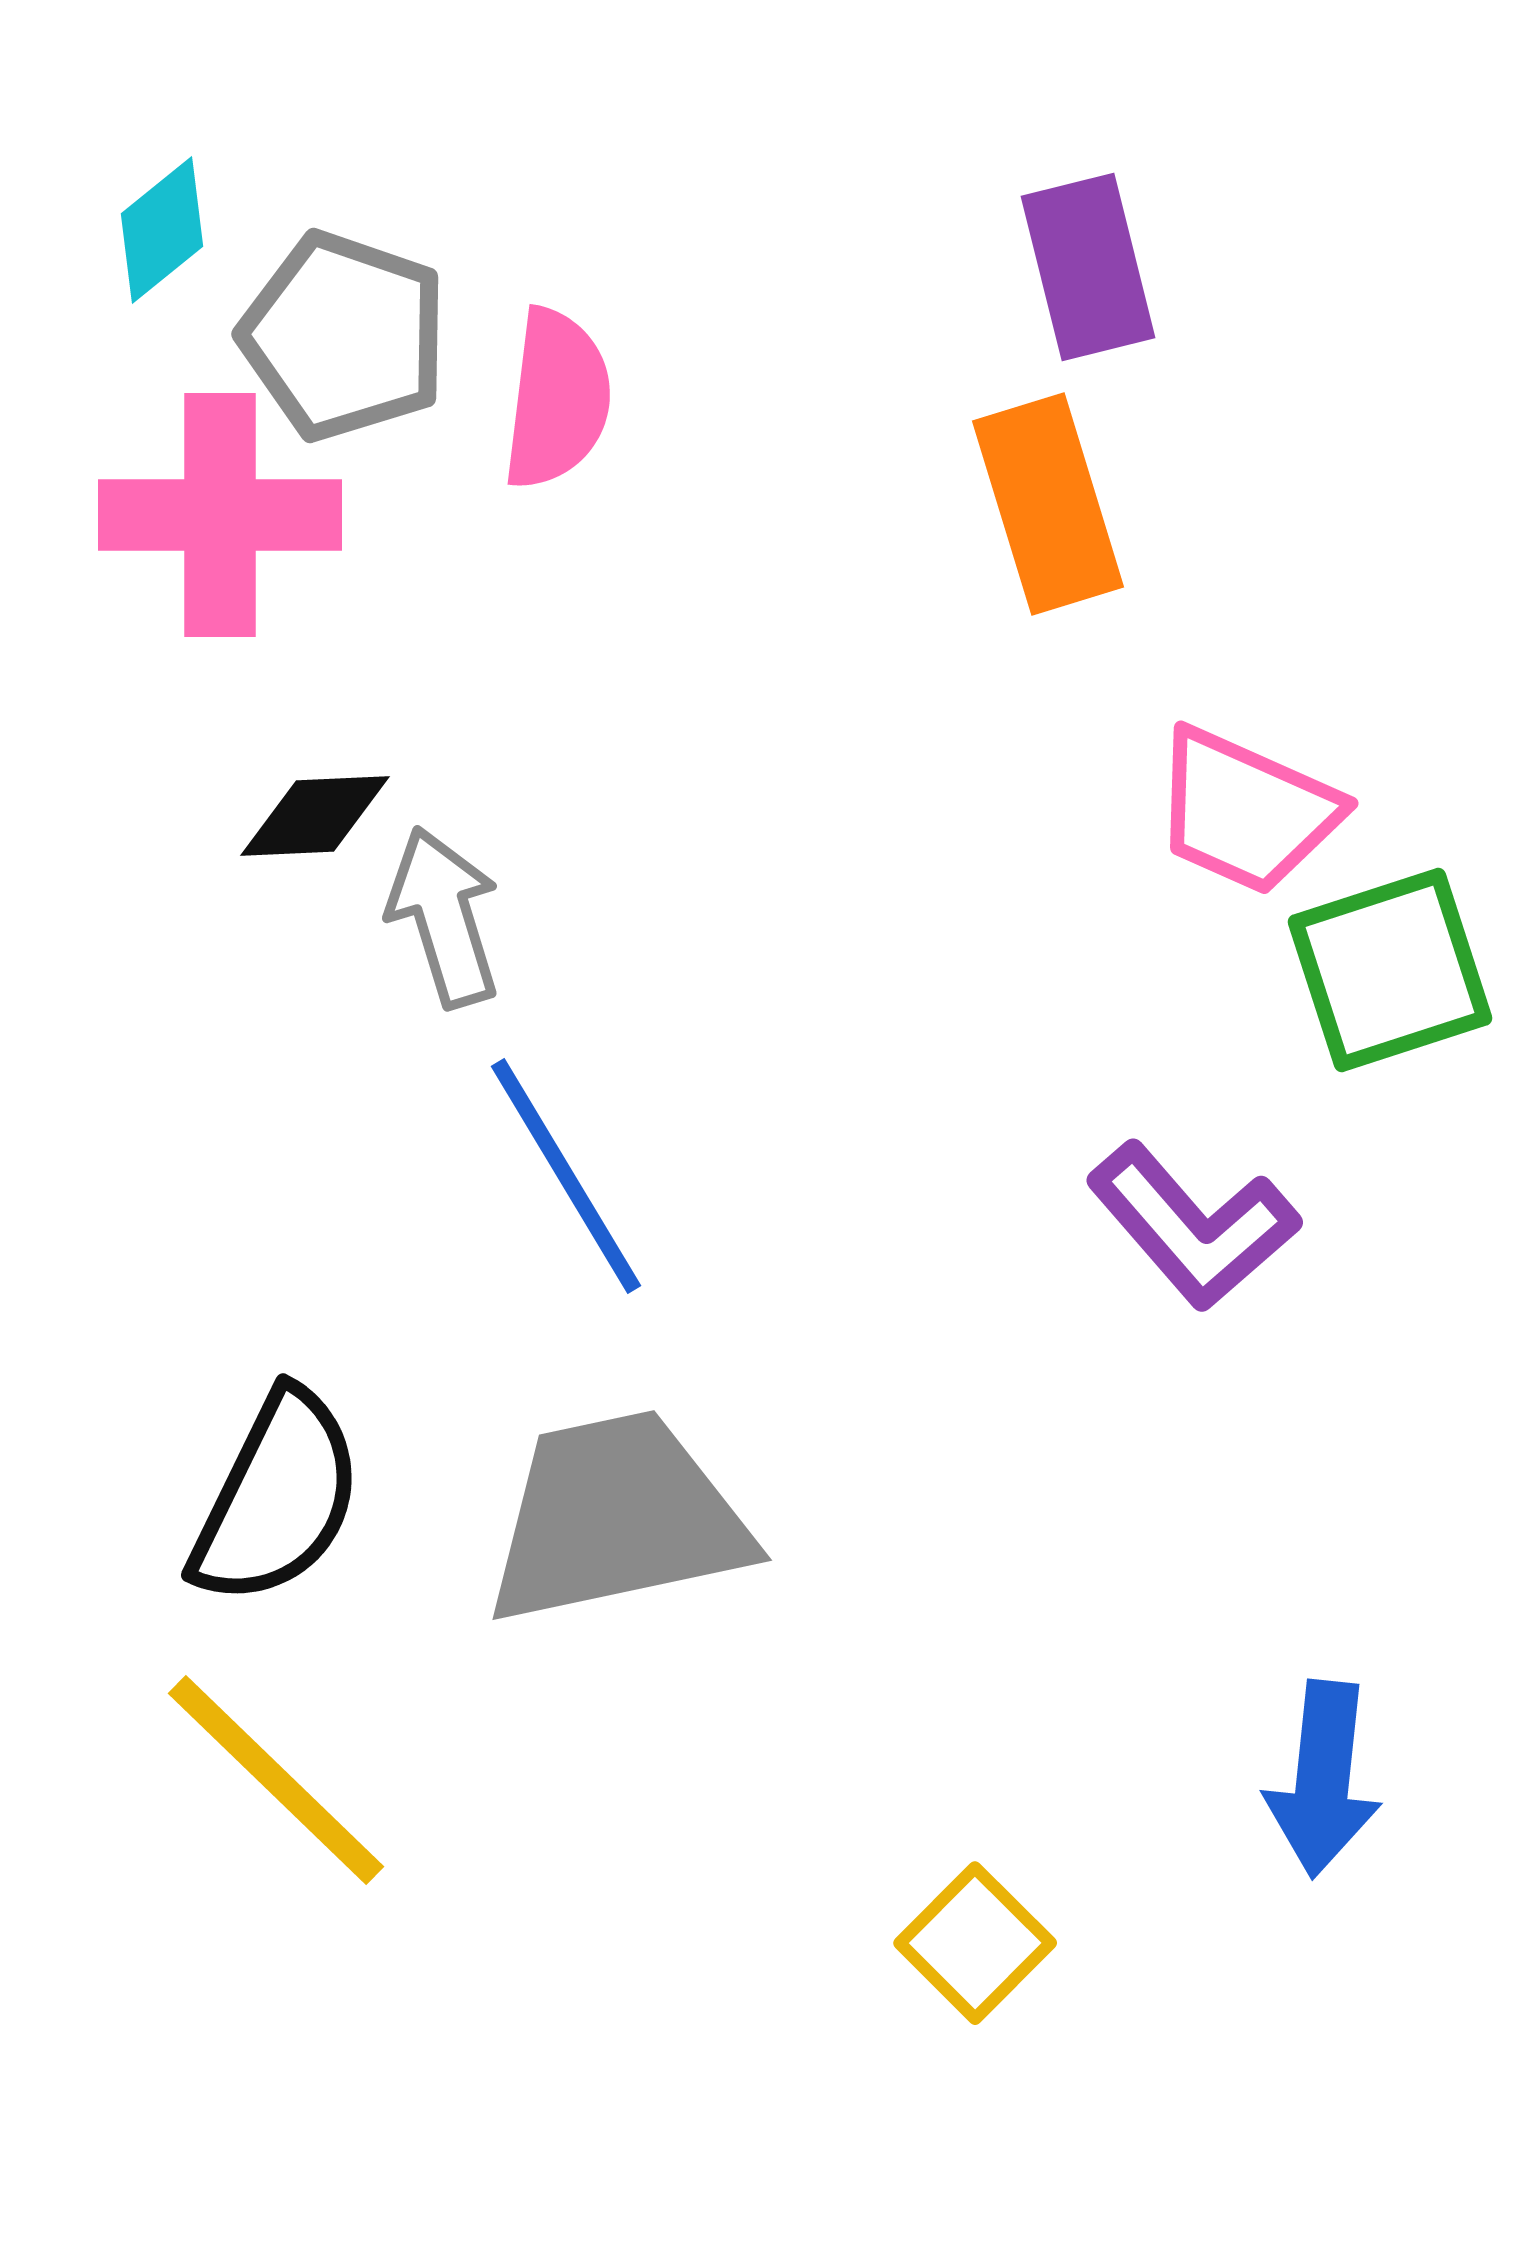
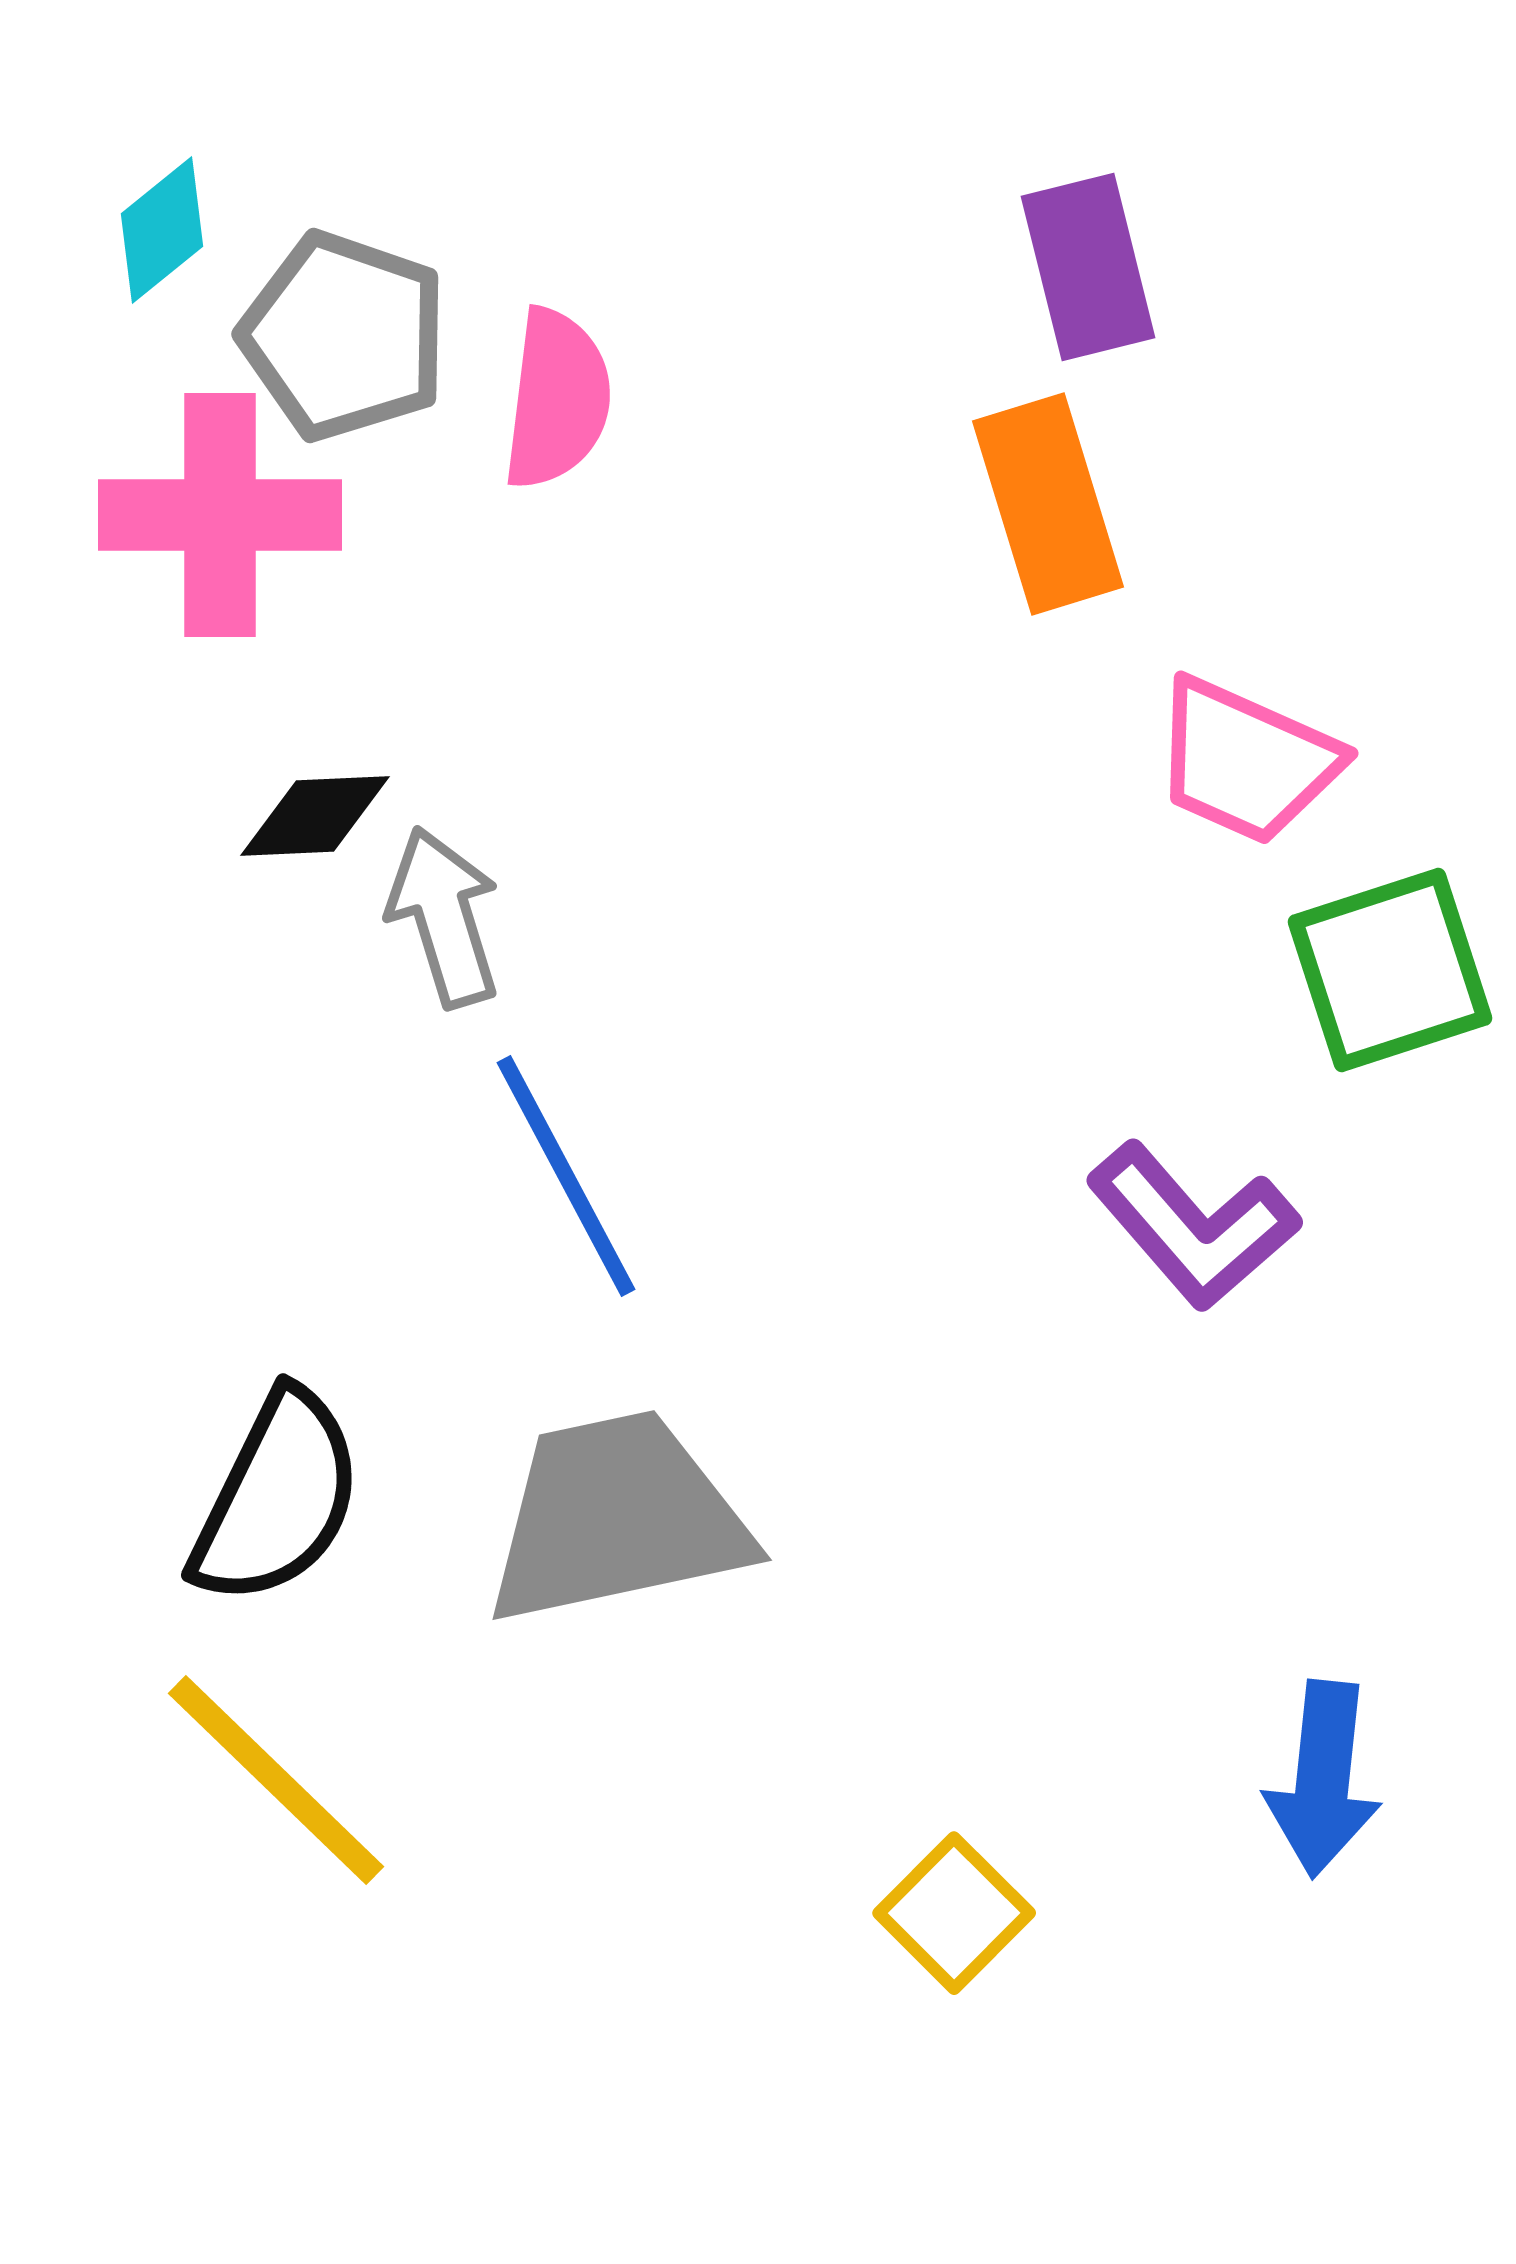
pink trapezoid: moved 50 px up
blue line: rotated 3 degrees clockwise
yellow square: moved 21 px left, 30 px up
